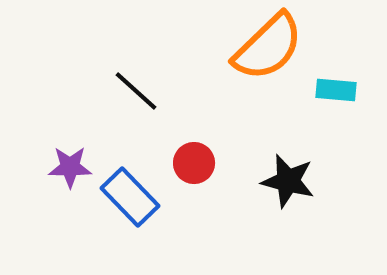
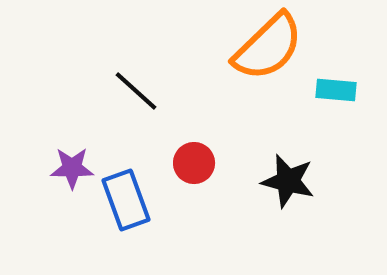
purple star: moved 2 px right, 1 px down
blue rectangle: moved 4 px left, 3 px down; rotated 24 degrees clockwise
